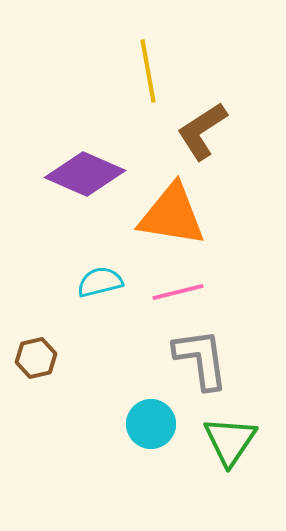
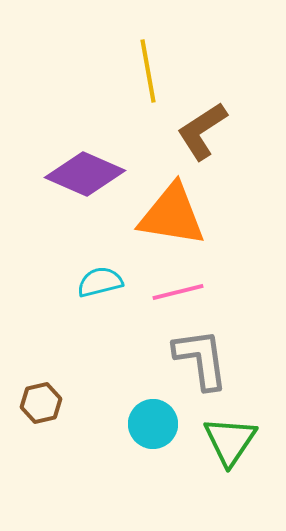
brown hexagon: moved 5 px right, 45 px down
cyan circle: moved 2 px right
